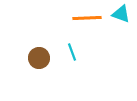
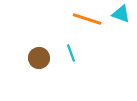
orange line: moved 1 px down; rotated 20 degrees clockwise
cyan line: moved 1 px left, 1 px down
